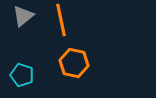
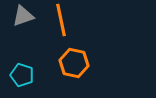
gray triangle: rotated 20 degrees clockwise
